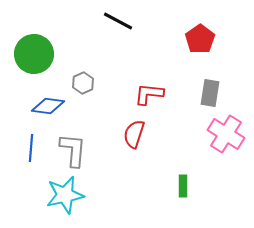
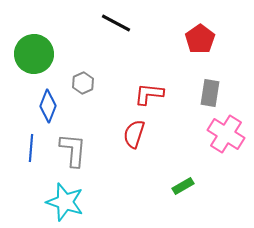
black line: moved 2 px left, 2 px down
blue diamond: rotated 76 degrees counterclockwise
green rectangle: rotated 60 degrees clockwise
cyan star: moved 7 px down; rotated 30 degrees clockwise
